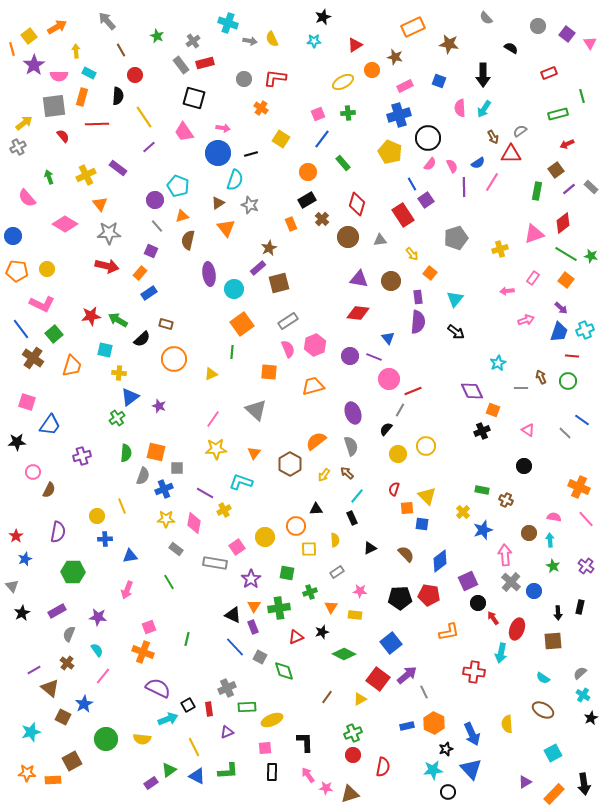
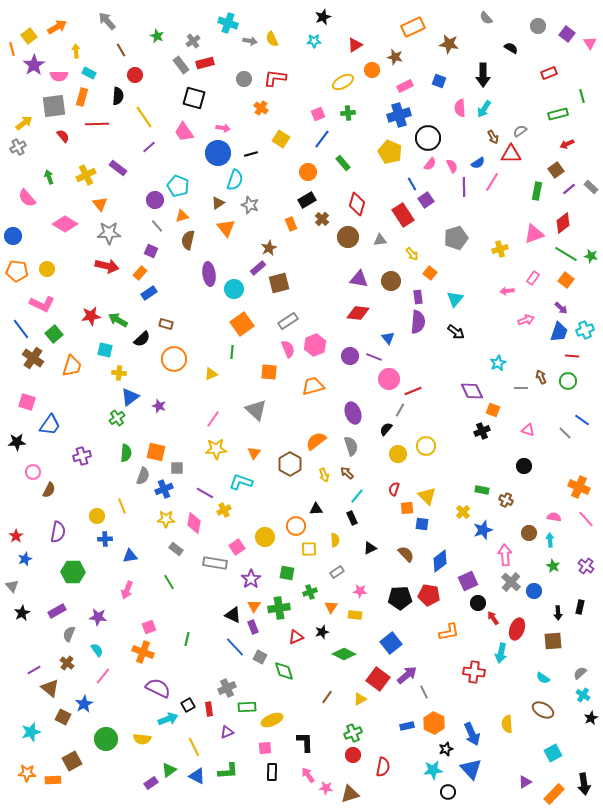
pink triangle at (528, 430): rotated 16 degrees counterclockwise
yellow arrow at (324, 475): rotated 56 degrees counterclockwise
